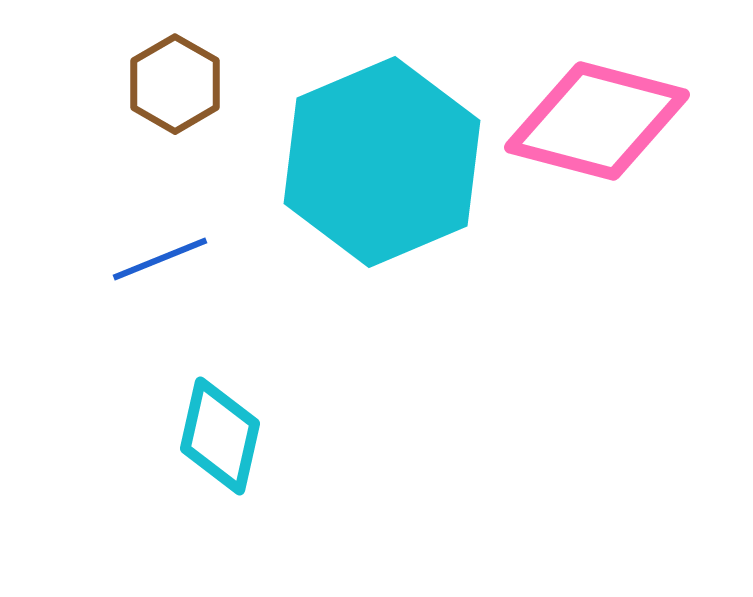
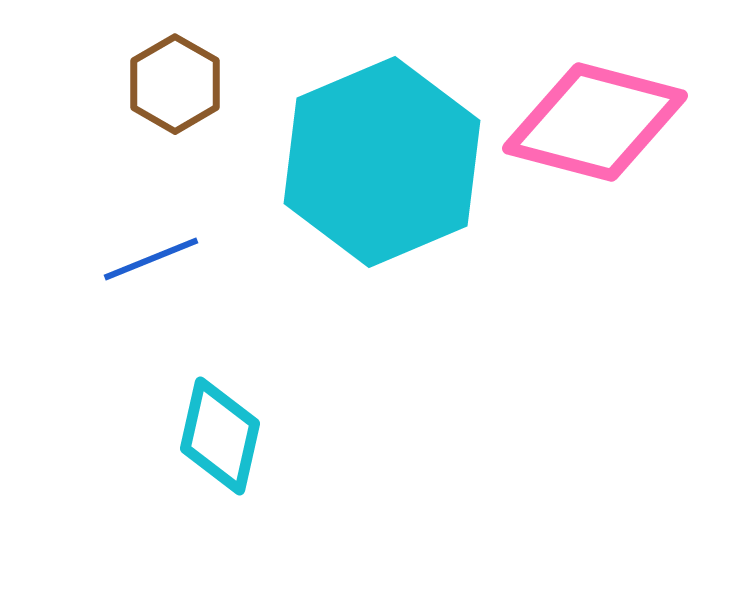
pink diamond: moved 2 px left, 1 px down
blue line: moved 9 px left
